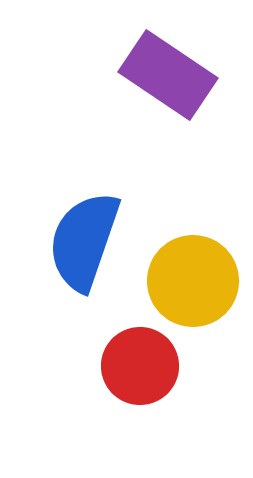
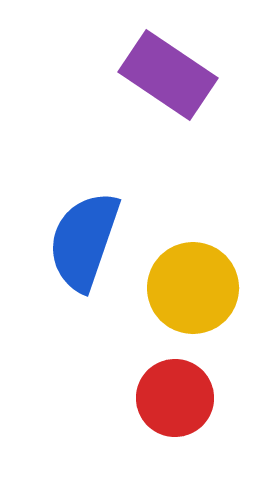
yellow circle: moved 7 px down
red circle: moved 35 px right, 32 px down
